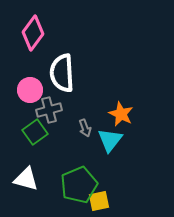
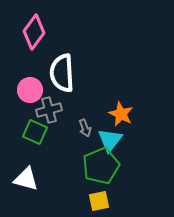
pink diamond: moved 1 px right, 1 px up
green square: rotated 30 degrees counterclockwise
green pentagon: moved 22 px right, 19 px up
